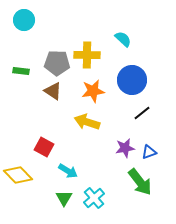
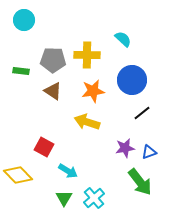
gray pentagon: moved 4 px left, 3 px up
